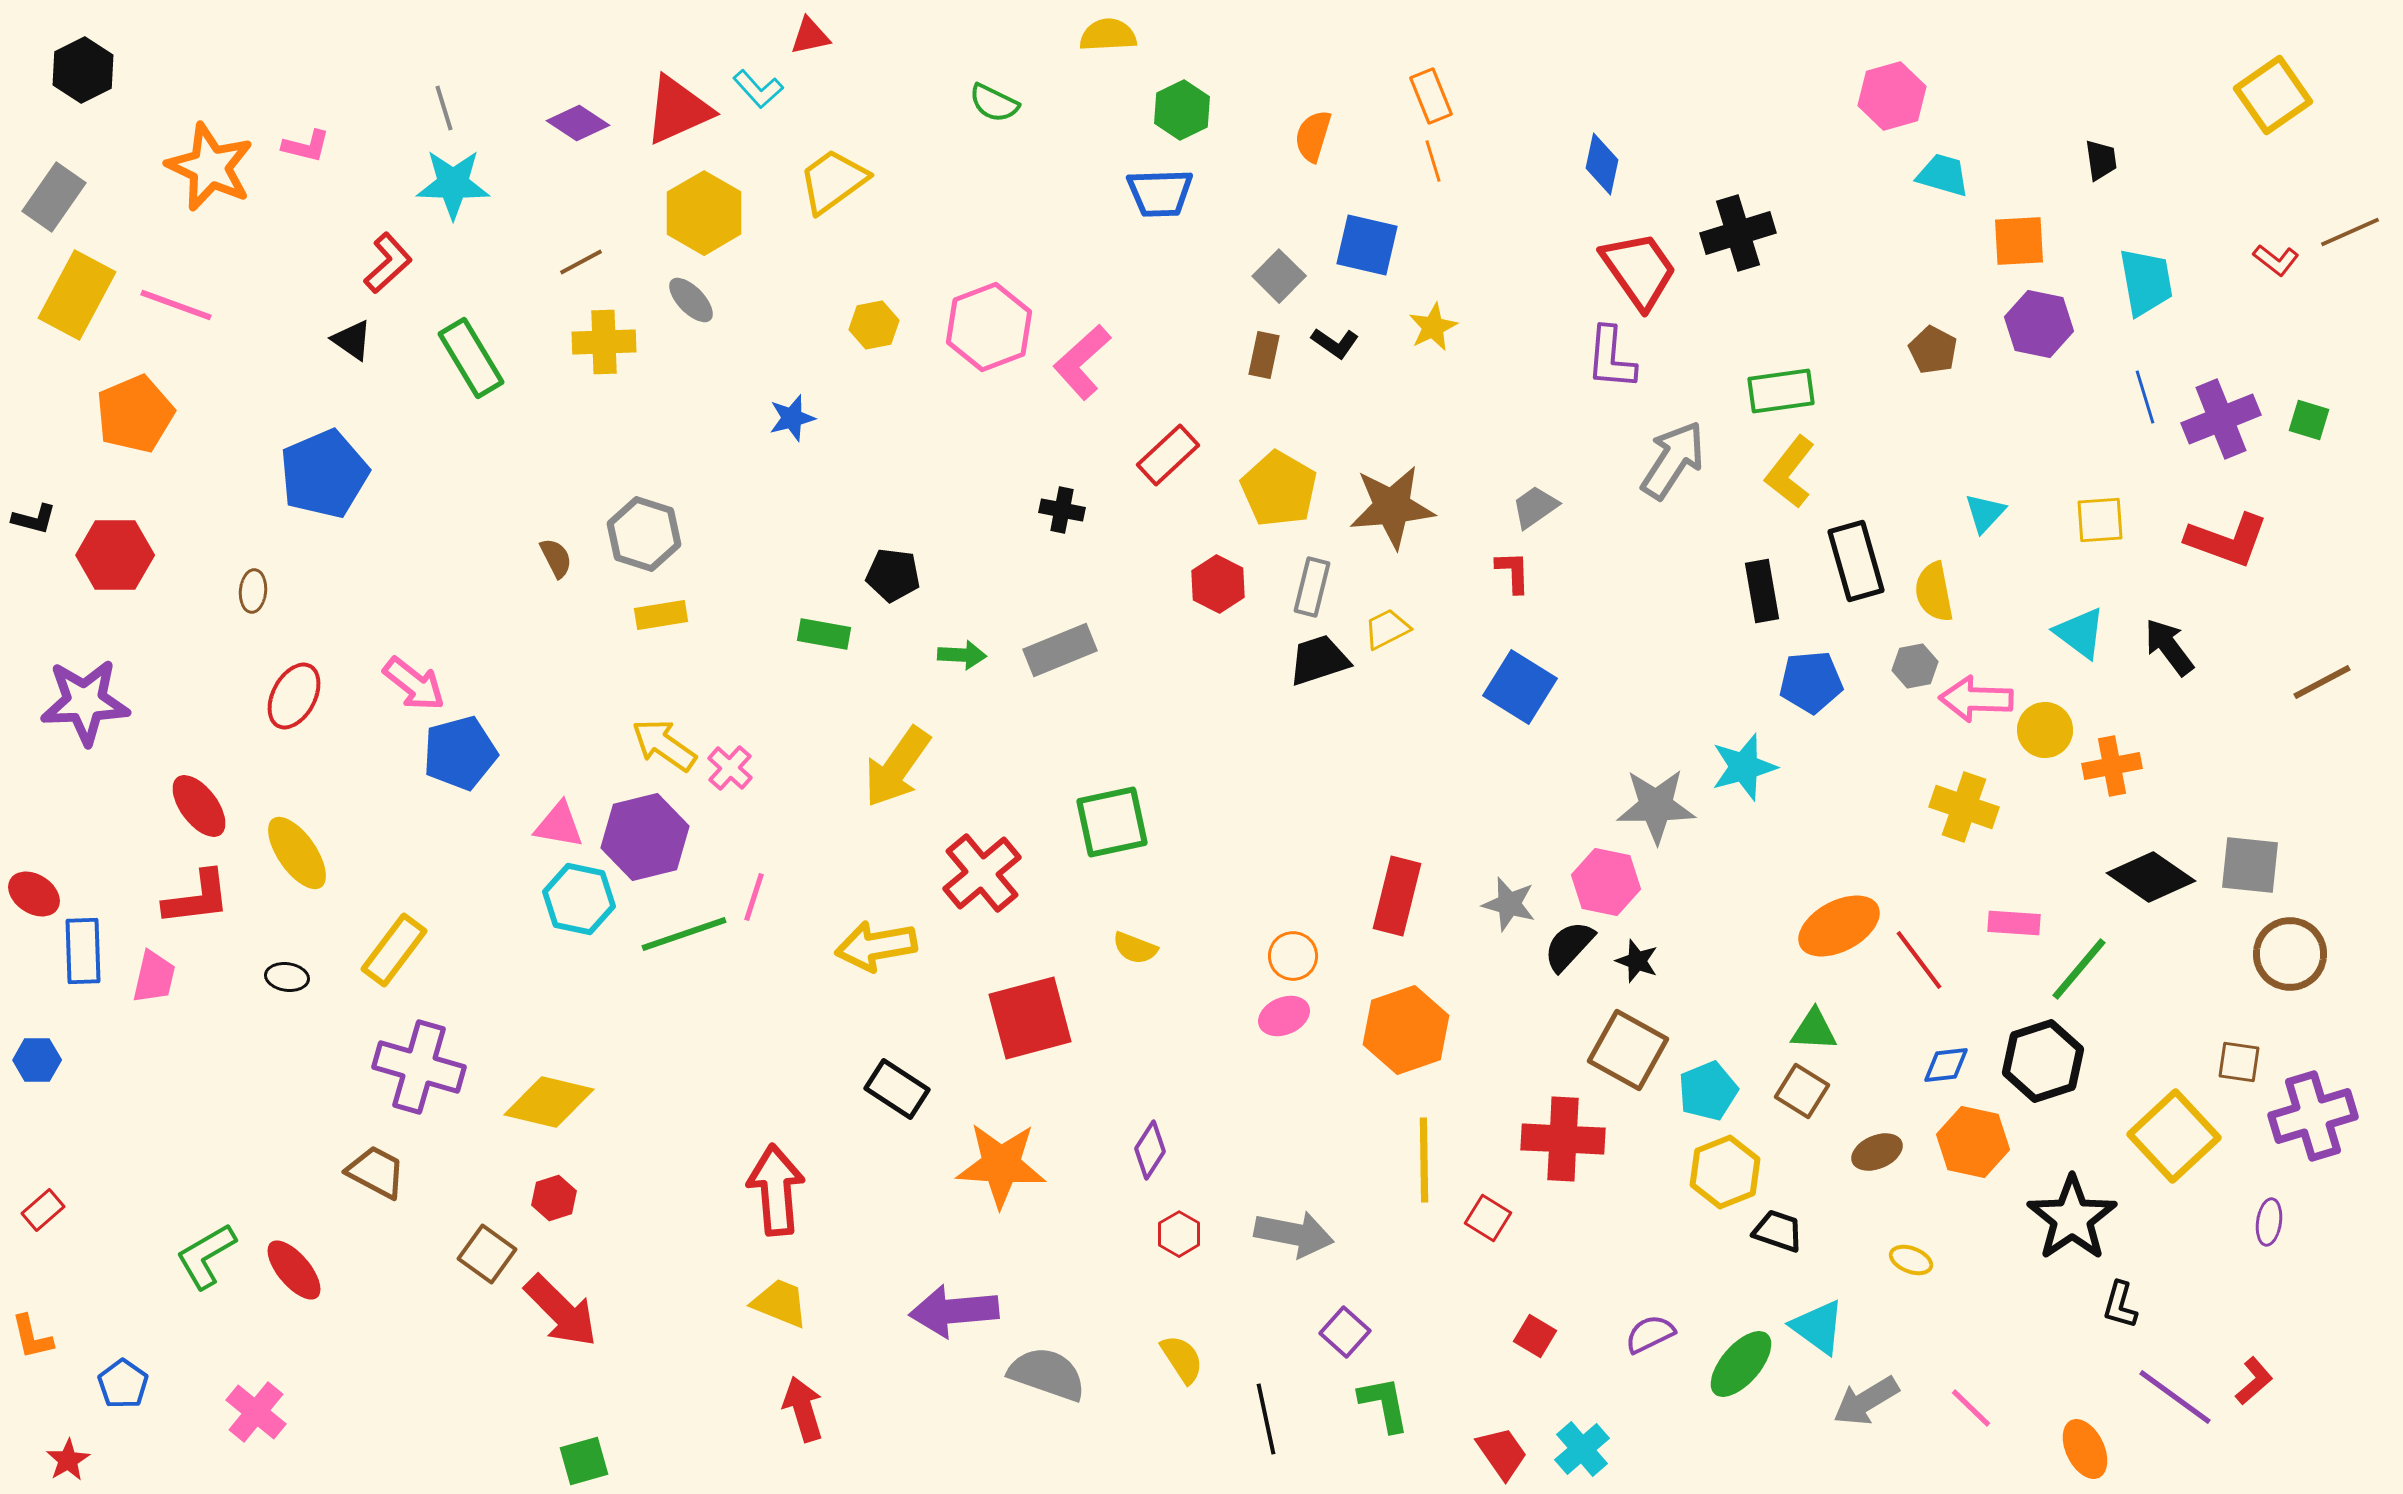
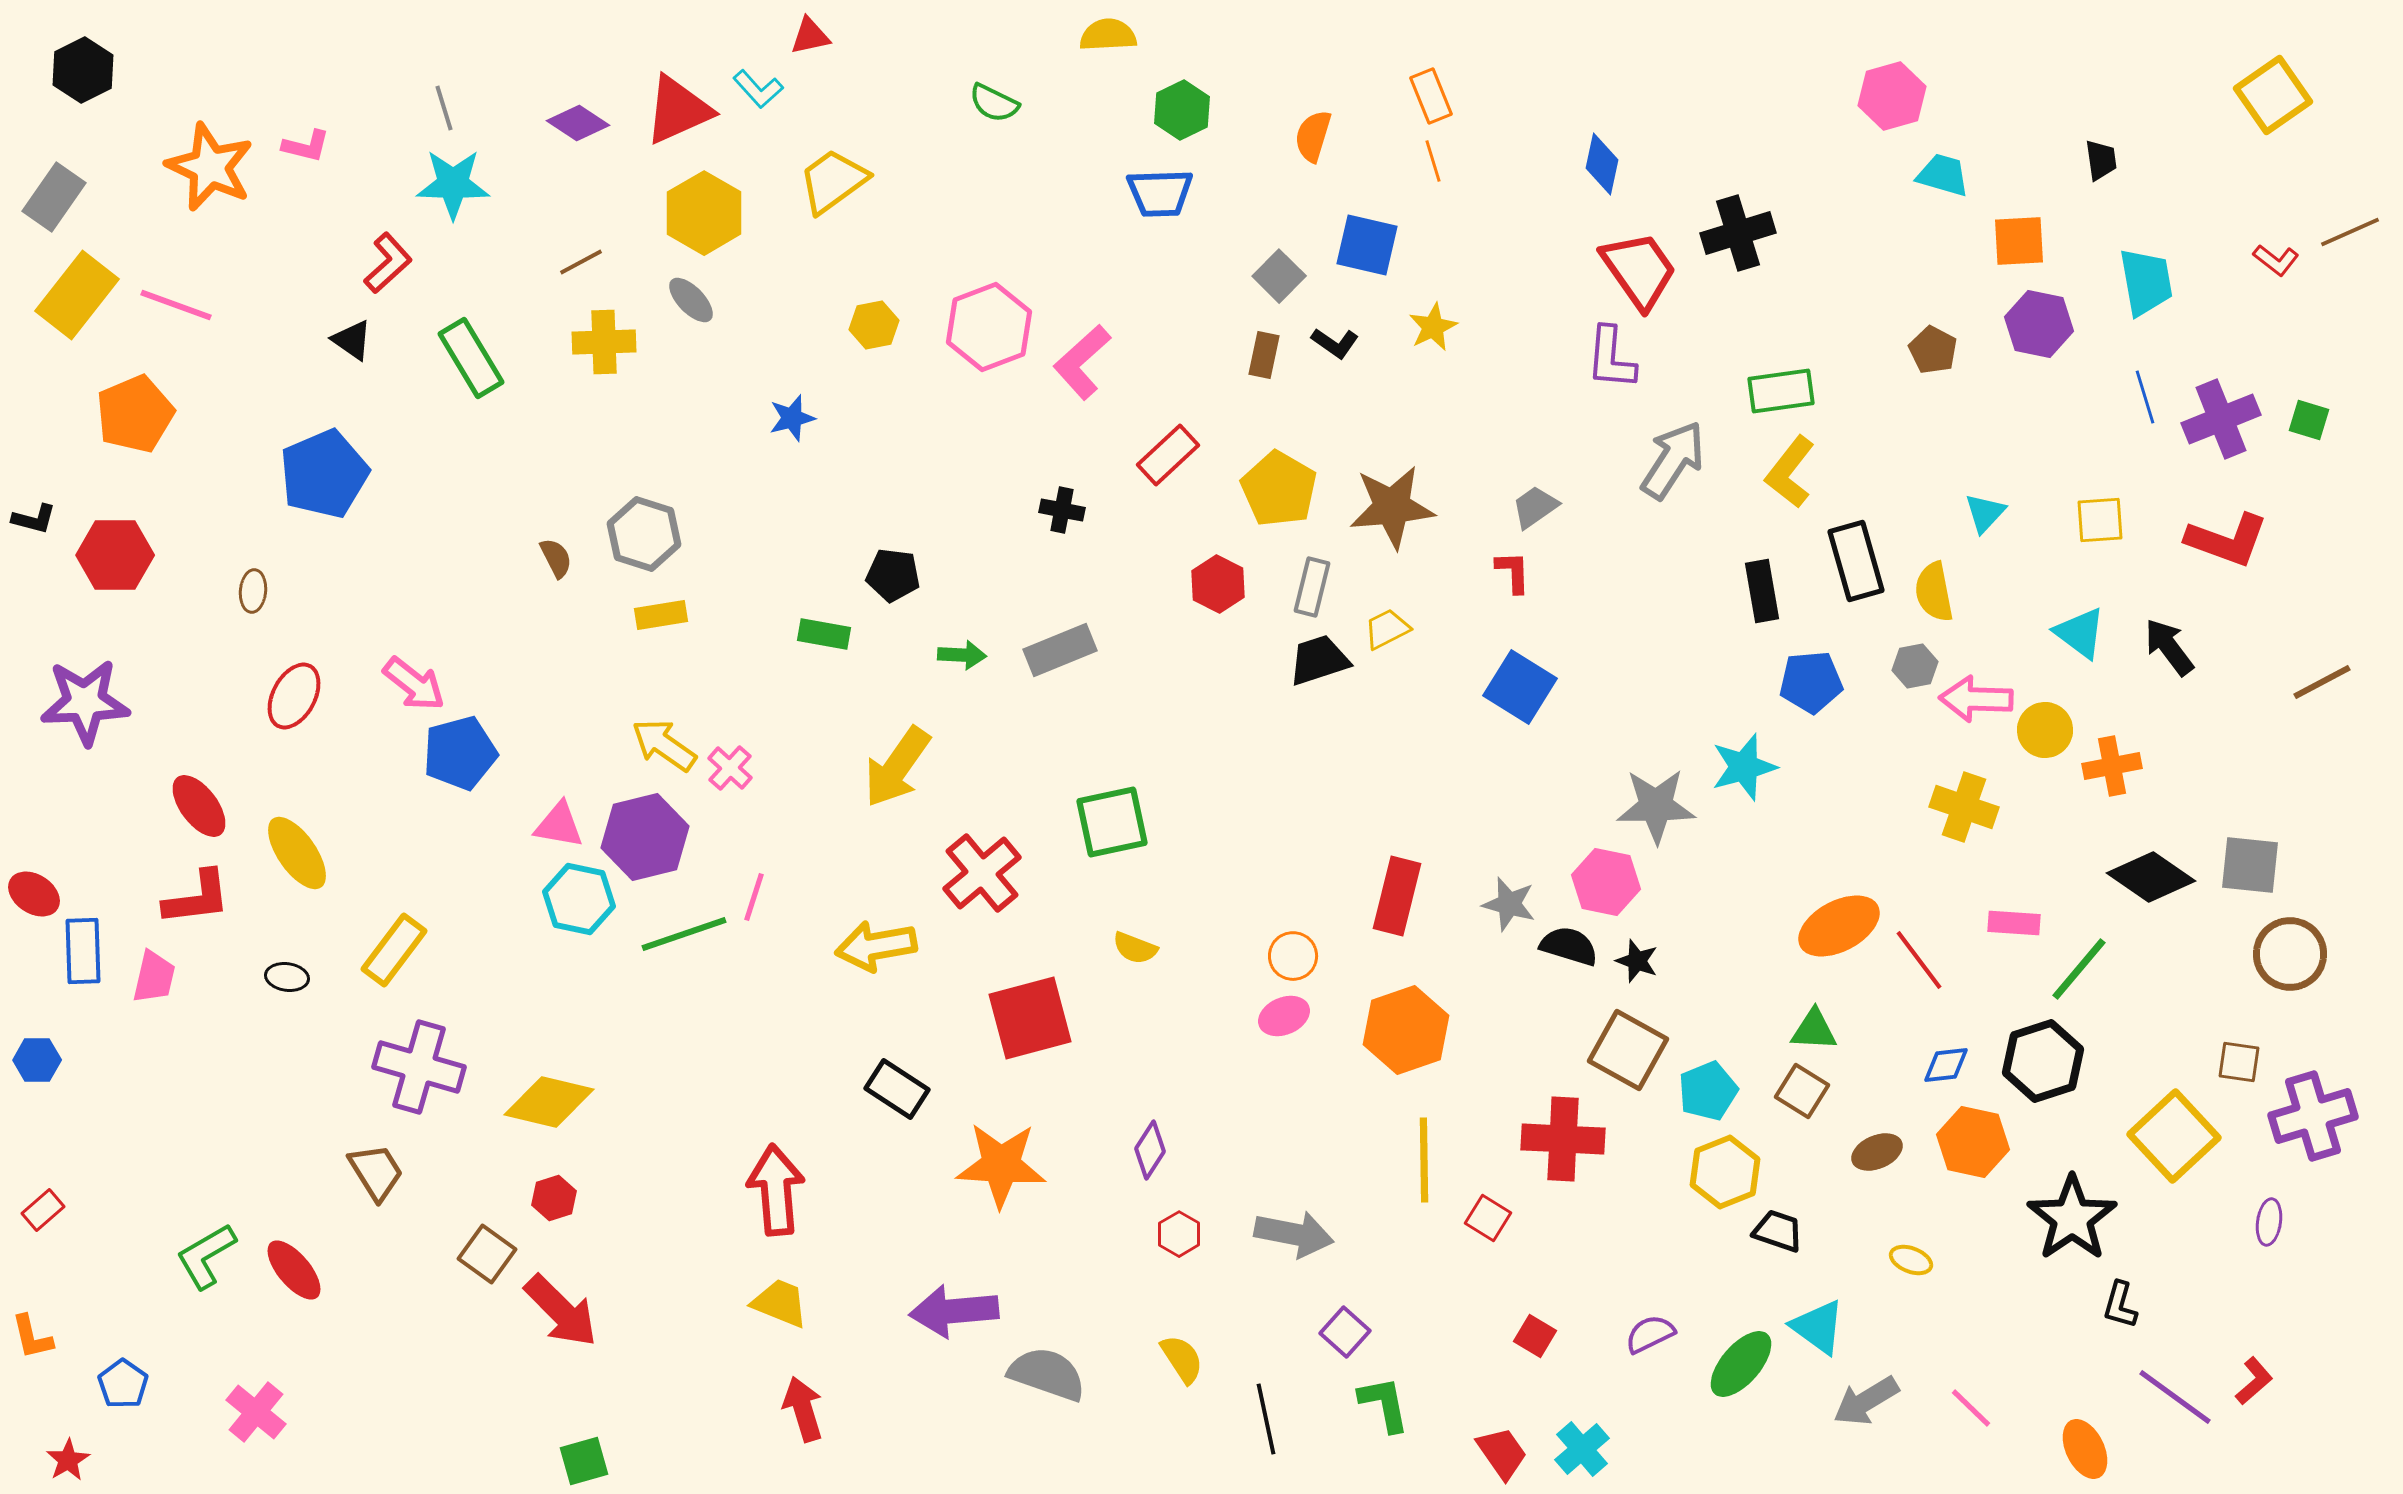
yellow rectangle at (77, 295): rotated 10 degrees clockwise
black semicircle at (1569, 946): rotated 64 degrees clockwise
brown trapezoid at (376, 1172): rotated 30 degrees clockwise
